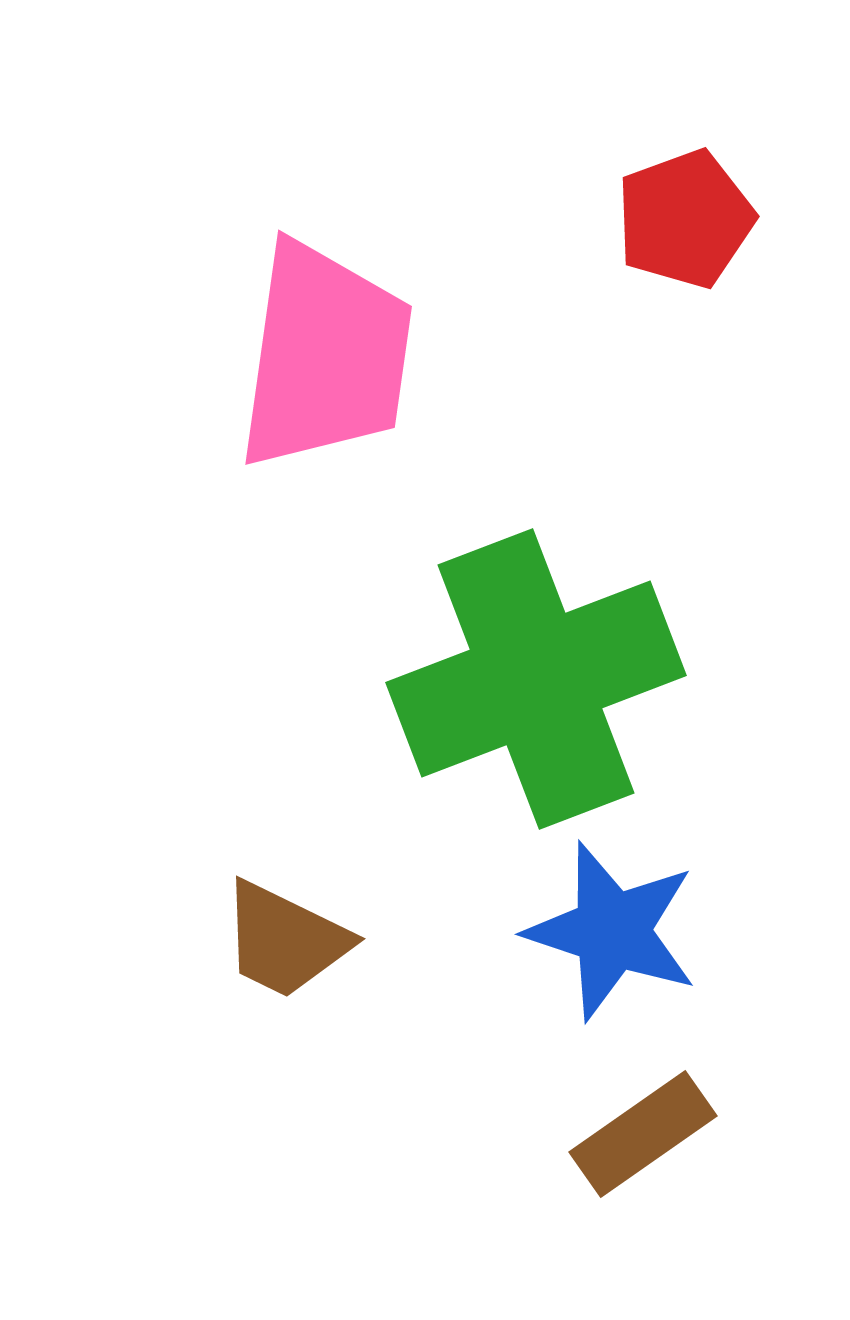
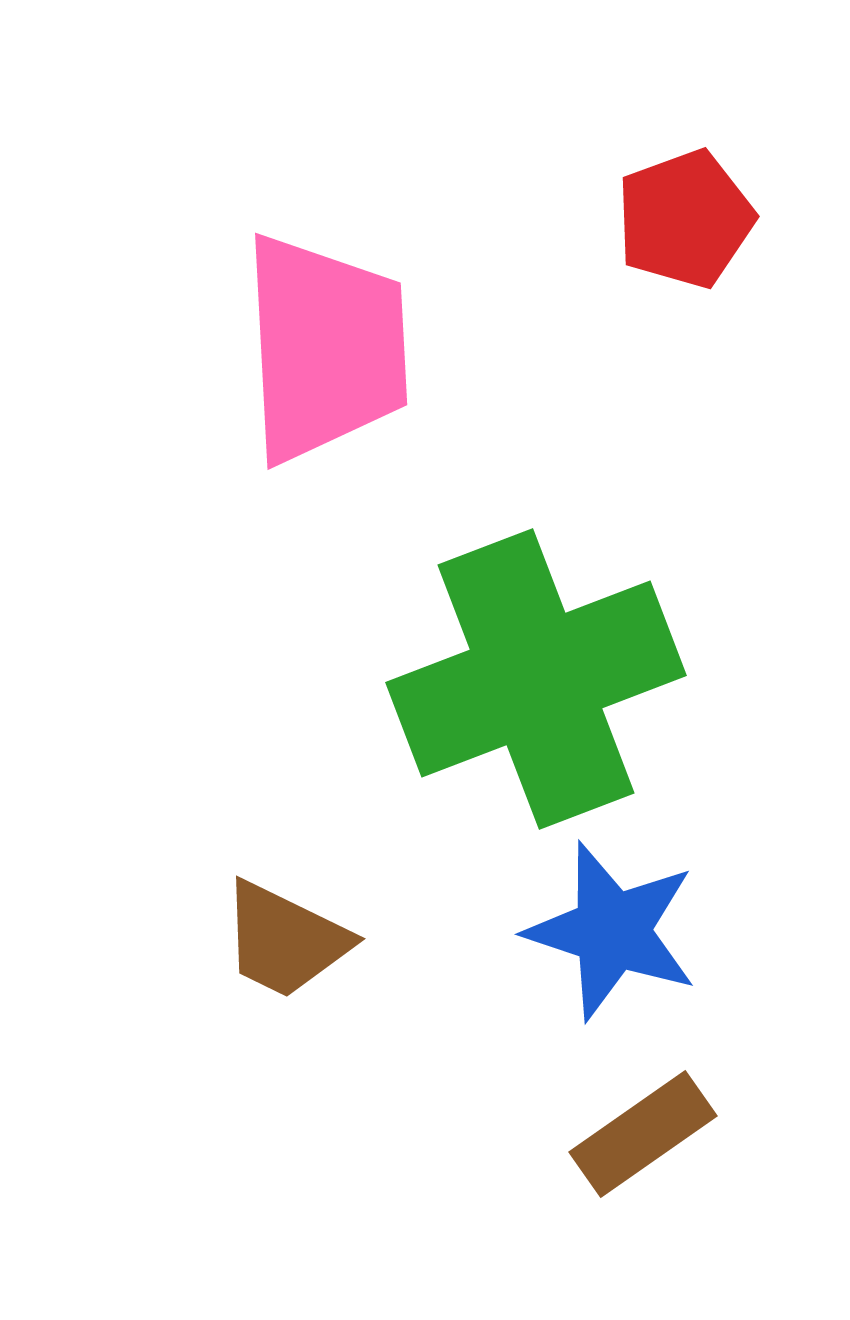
pink trapezoid: moved 8 px up; rotated 11 degrees counterclockwise
